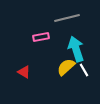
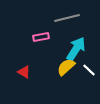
cyan arrow: rotated 50 degrees clockwise
white line: moved 5 px right; rotated 16 degrees counterclockwise
